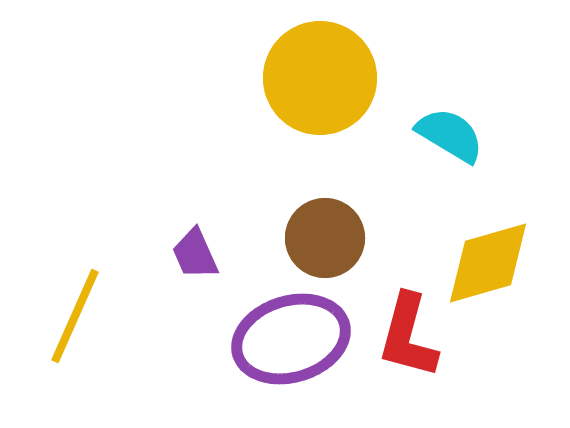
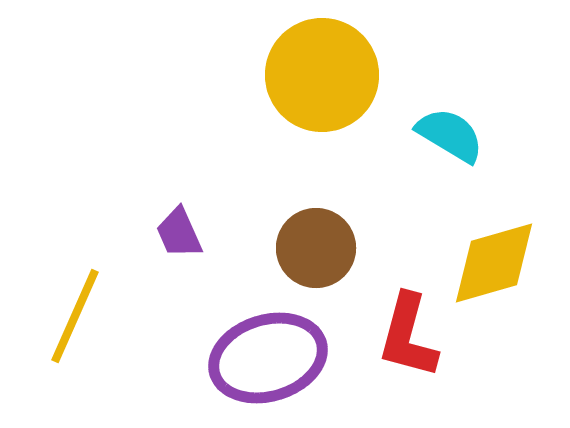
yellow circle: moved 2 px right, 3 px up
brown circle: moved 9 px left, 10 px down
purple trapezoid: moved 16 px left, 21 px up
yellow diamond: moved 6 px right
purple ellipse: moved 23 px left, 19 px down
